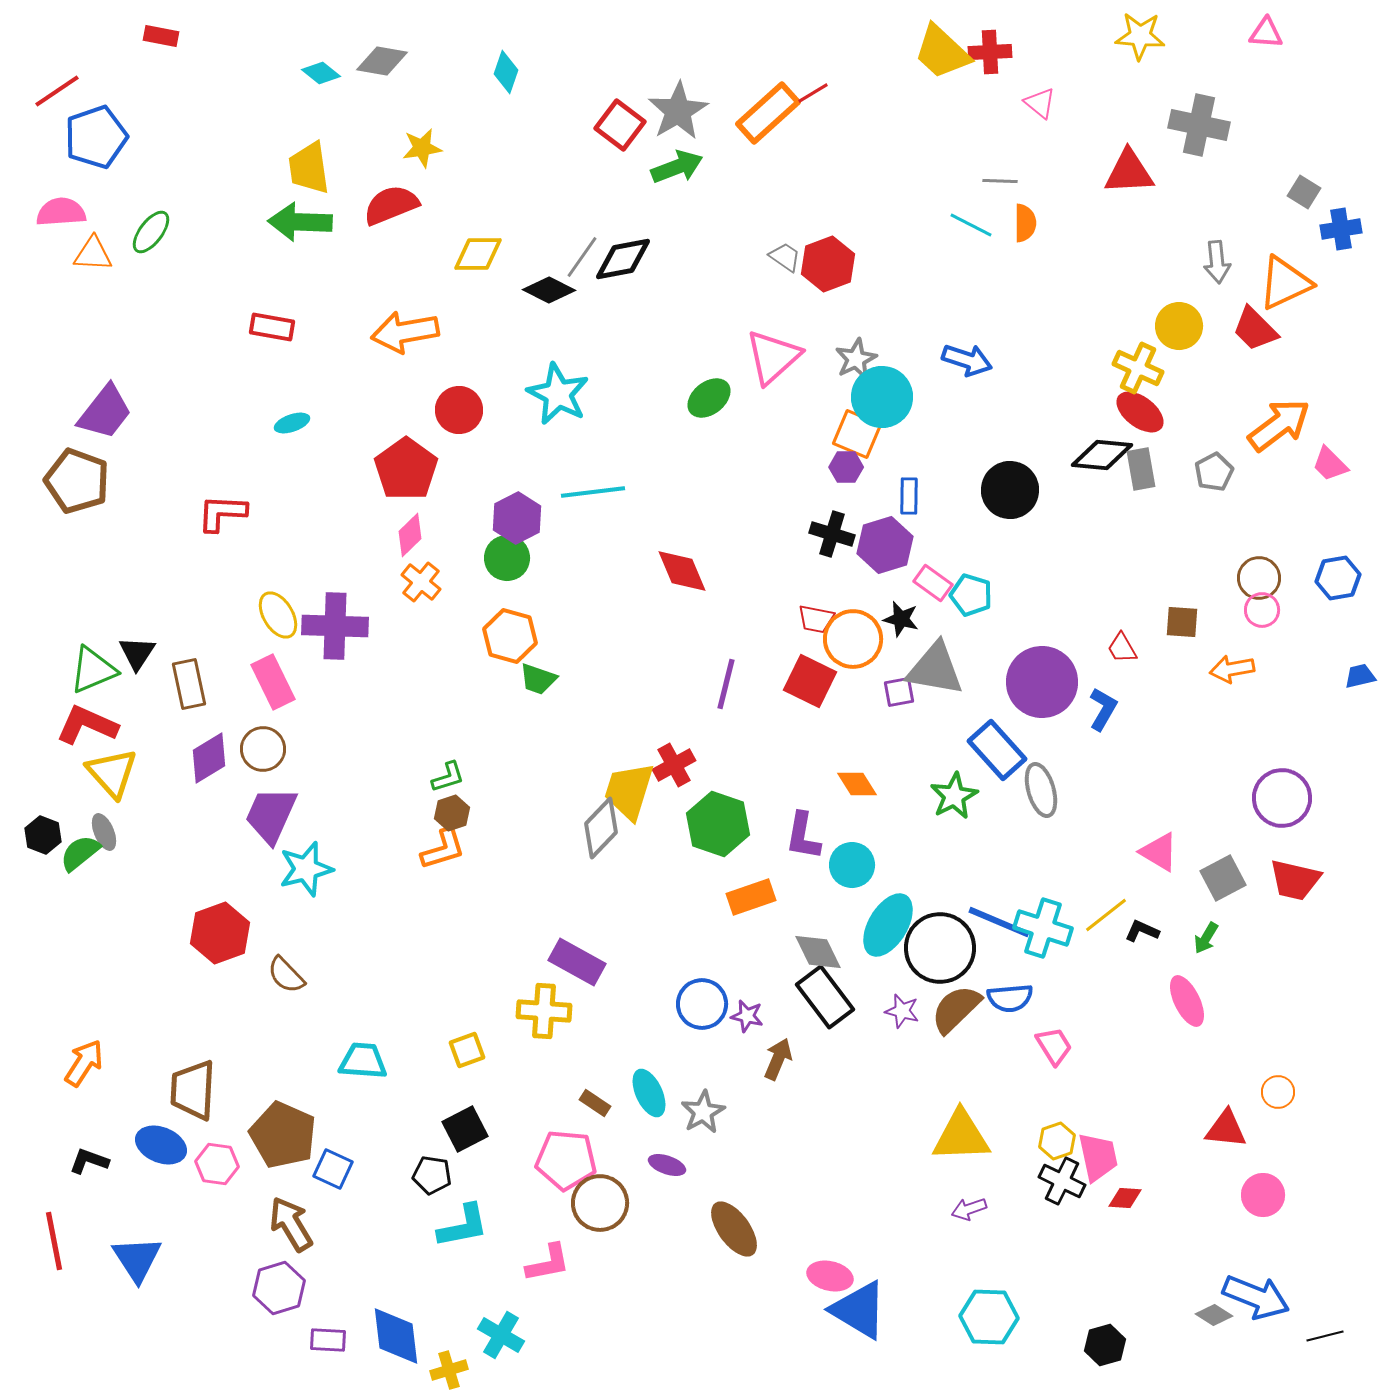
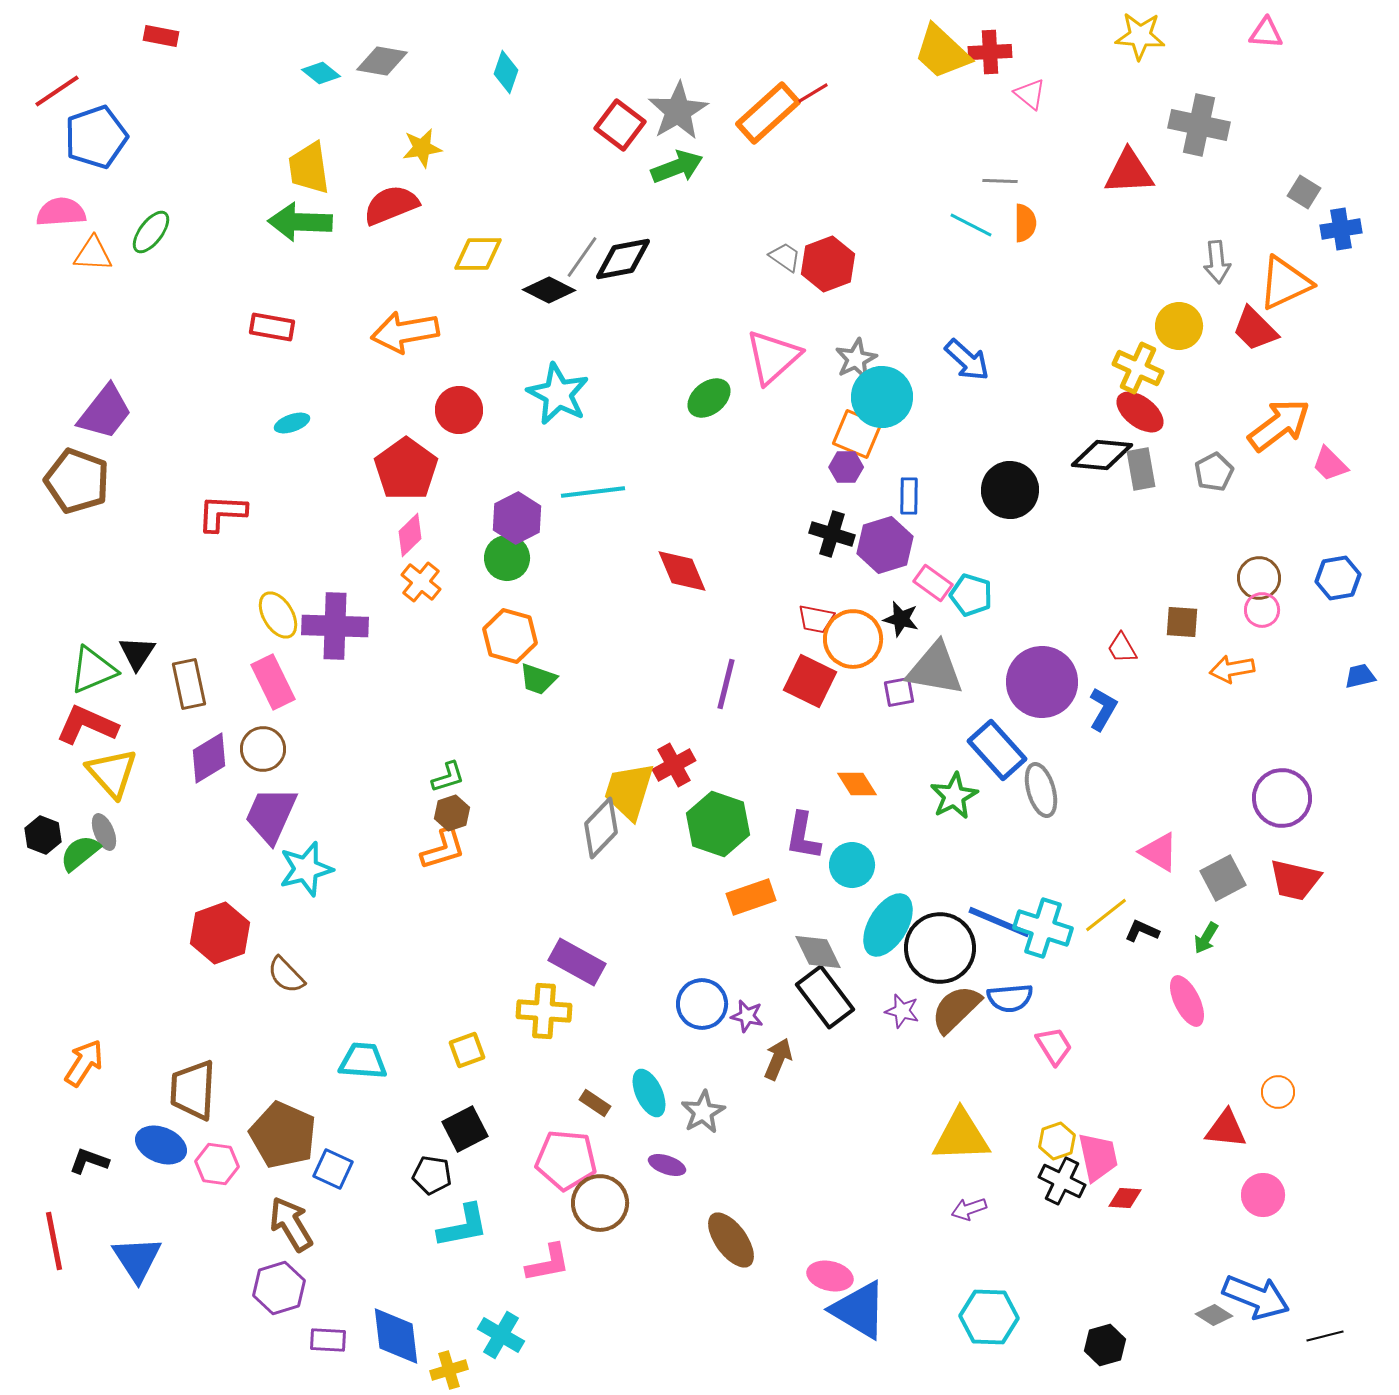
pink triangle at (1040, 103): moved 10 px left, 9 px up
blue arrow at (967, 360): rotated 24 degrees clockwise
brown ellipse at (734, 1229): moved 3 px left, 11 px down
